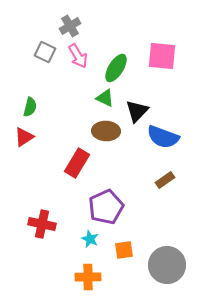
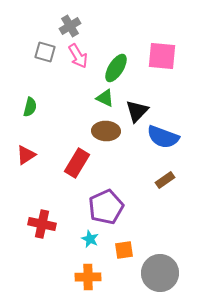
gray square: rotated 10 degrees counterclockwise
red triangle: moved 2 px right, 18 px down
gray circle: moved 7 px left, 8 px down
